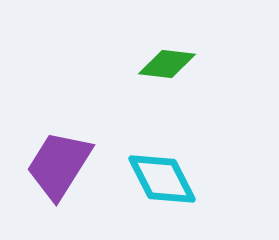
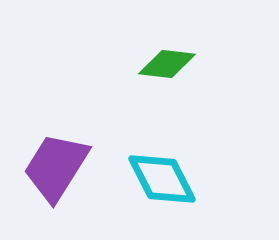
purple trapezoid: moved 3 px left, 2 px down
